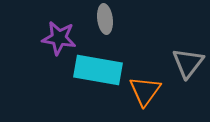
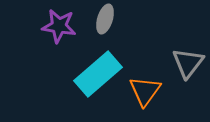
gray ellipse: rotated 24 degrees clockwise
purple star: moved 12 px up
cyan rectangle: moved 4 px down; rotated 51 degrees counterclockwise
